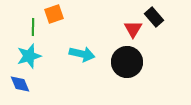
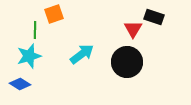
black rectangle: rotated 30 degrees counterclockwise
green line: moved 2 px right, 3 px down
cyan arrow: rotated 50 degrees counterclockwise
blue diamond: rotated 35 degrees counterclockwise
